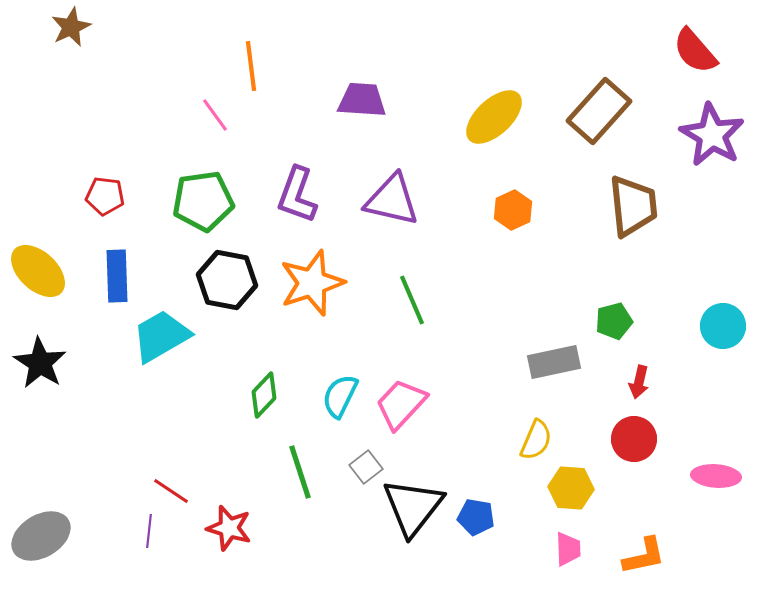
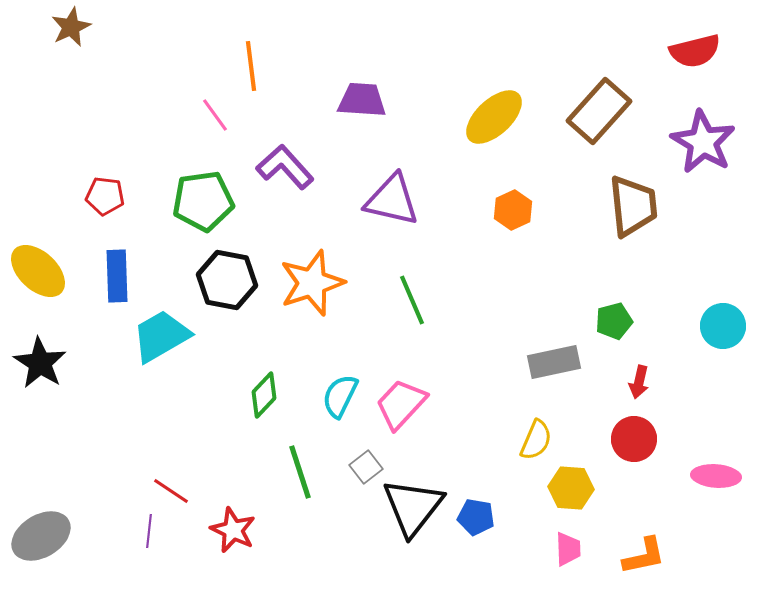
red semicircle at (695, 51): rotated 63 degrees counterclockwise
purple star at (712, 135): moved 9 px left, 7 px down
purple L-shape at (297, 195): moved 12 px left, 28 px up; rotated 118 degrees clockwise
red star at (229, 528): moved 4 px right, 2 px down; rotated 9 degrees clockwise
